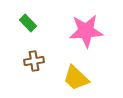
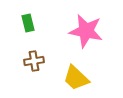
green rectangle: rotated 30 degrees clockwise
pink star: rotated 16 degrees clockwise
